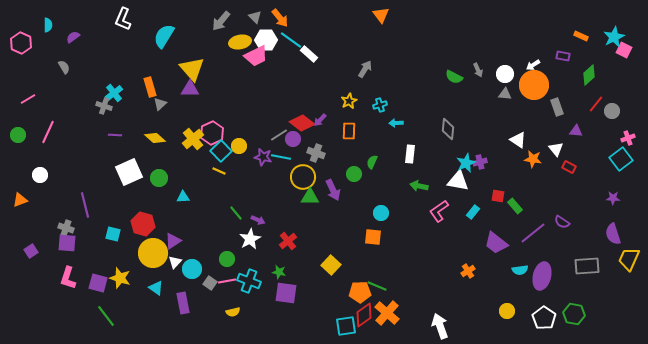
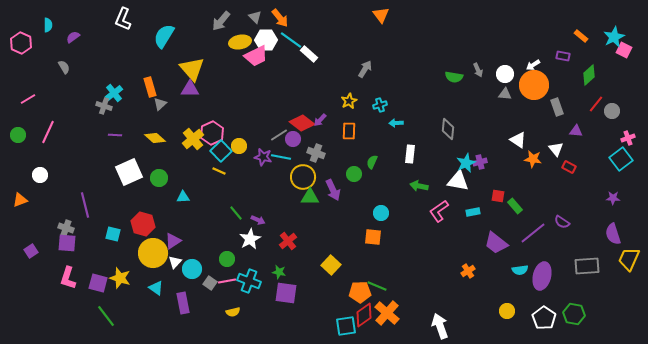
orange rectangle at (581, 36): rotated 16 degrees clockwise
green semicircle at (454, 77): rotated 18 degrees counterclockwise
cyan rectangle at (473, 212): rotated 40 degrees clockwise
